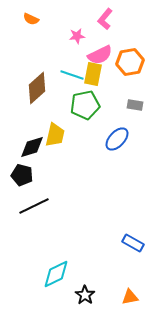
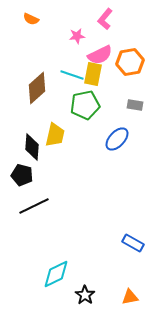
black diamond: rotated 68 degrees counterclockwise
